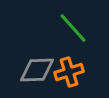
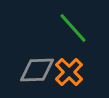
orange cross: rotated 28 degrees counterclockwise
